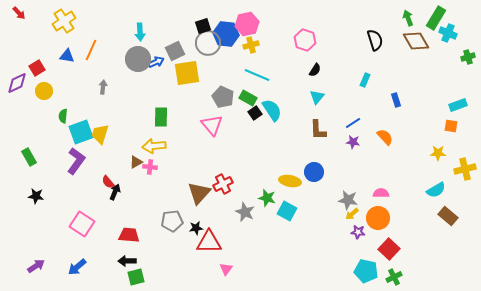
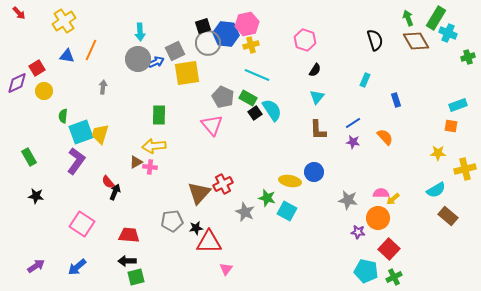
green rectangle at (161, 117): moved 2 px left, 2 px up
yellow arrow at (352, 214): moved 41 px right, 15 px up
